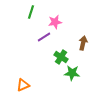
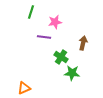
purple line: rotated 40 degrees clockwise
orange triangle: moved 1 px right, 3 px down
